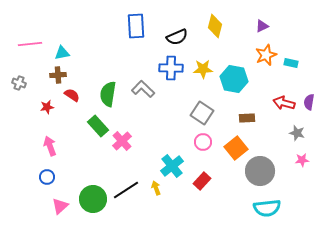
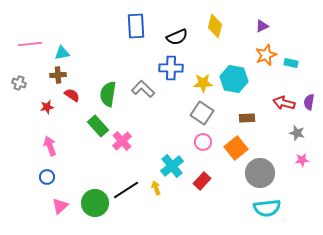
yellow star: moved 14 px down
gray circle: moved 2 px down
green circle: moved 2 px right, 4 px down
